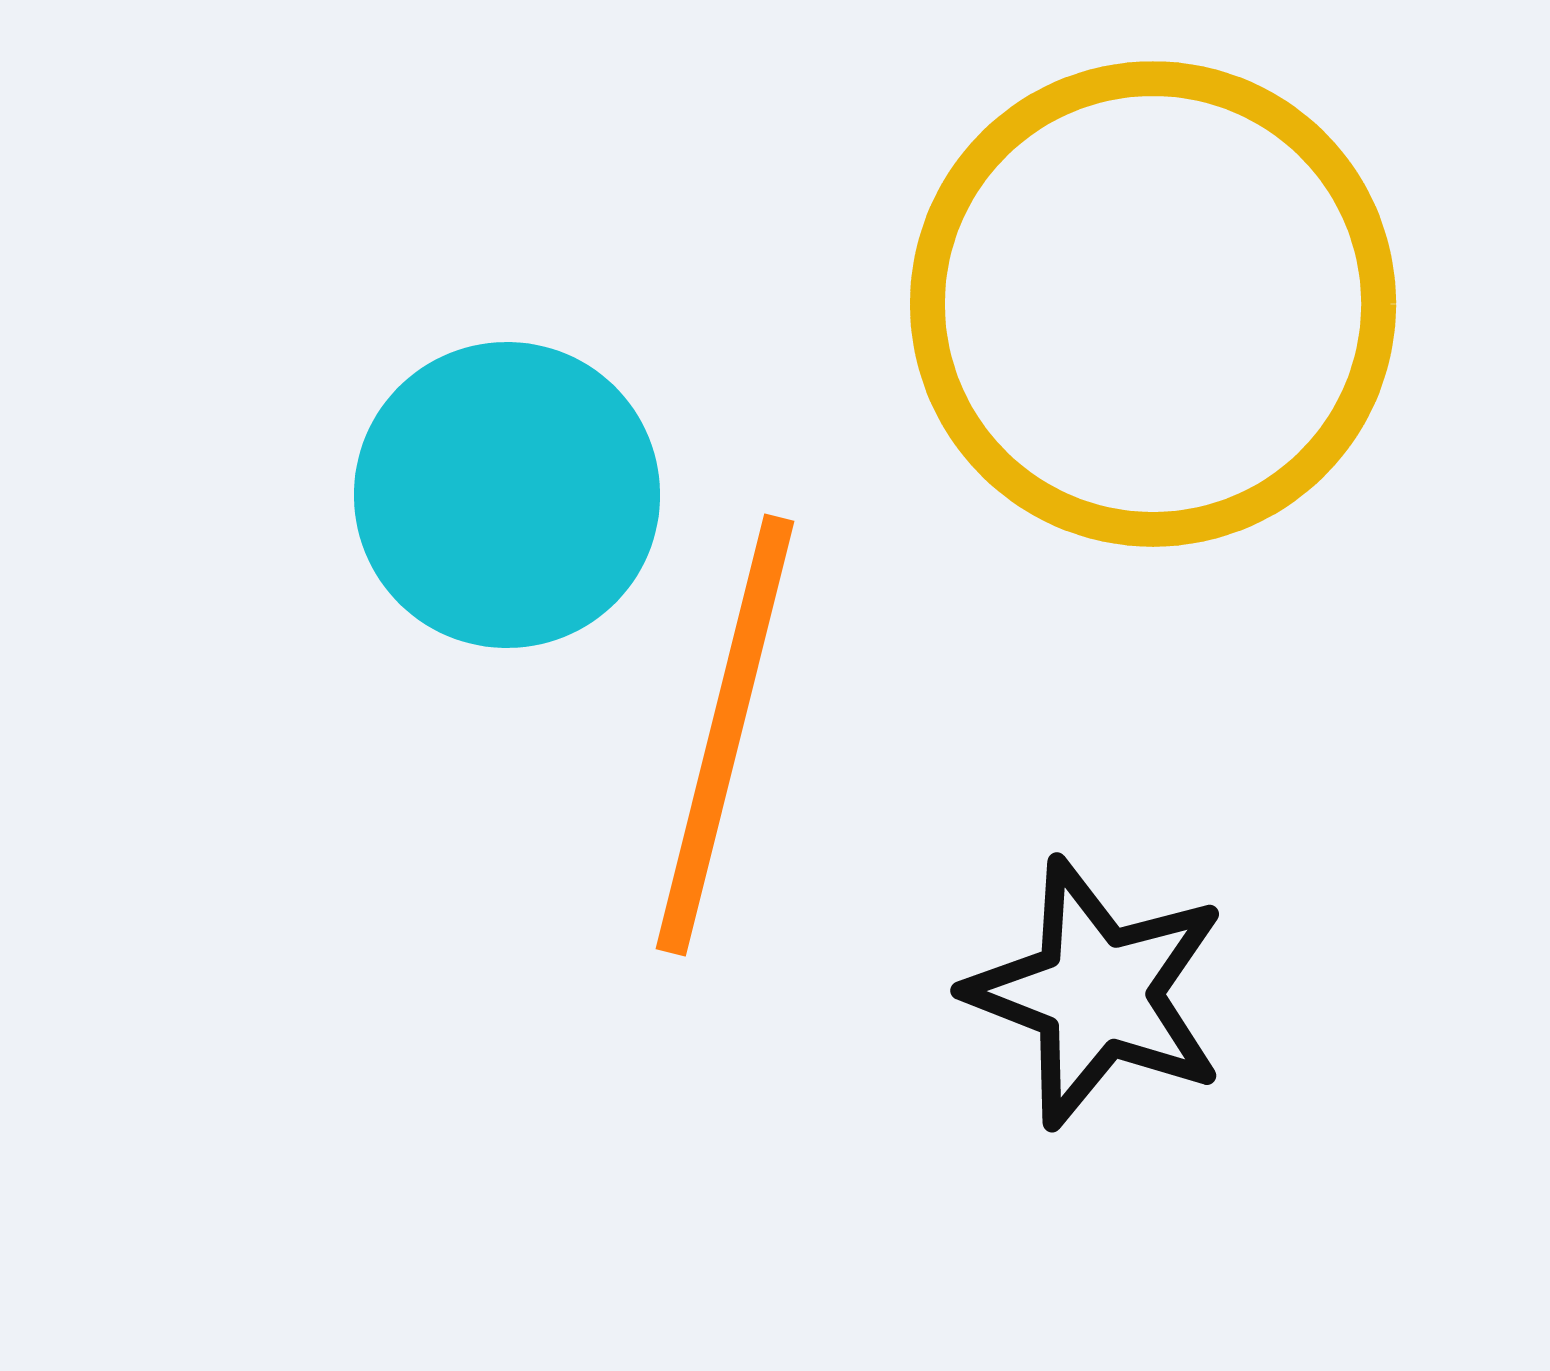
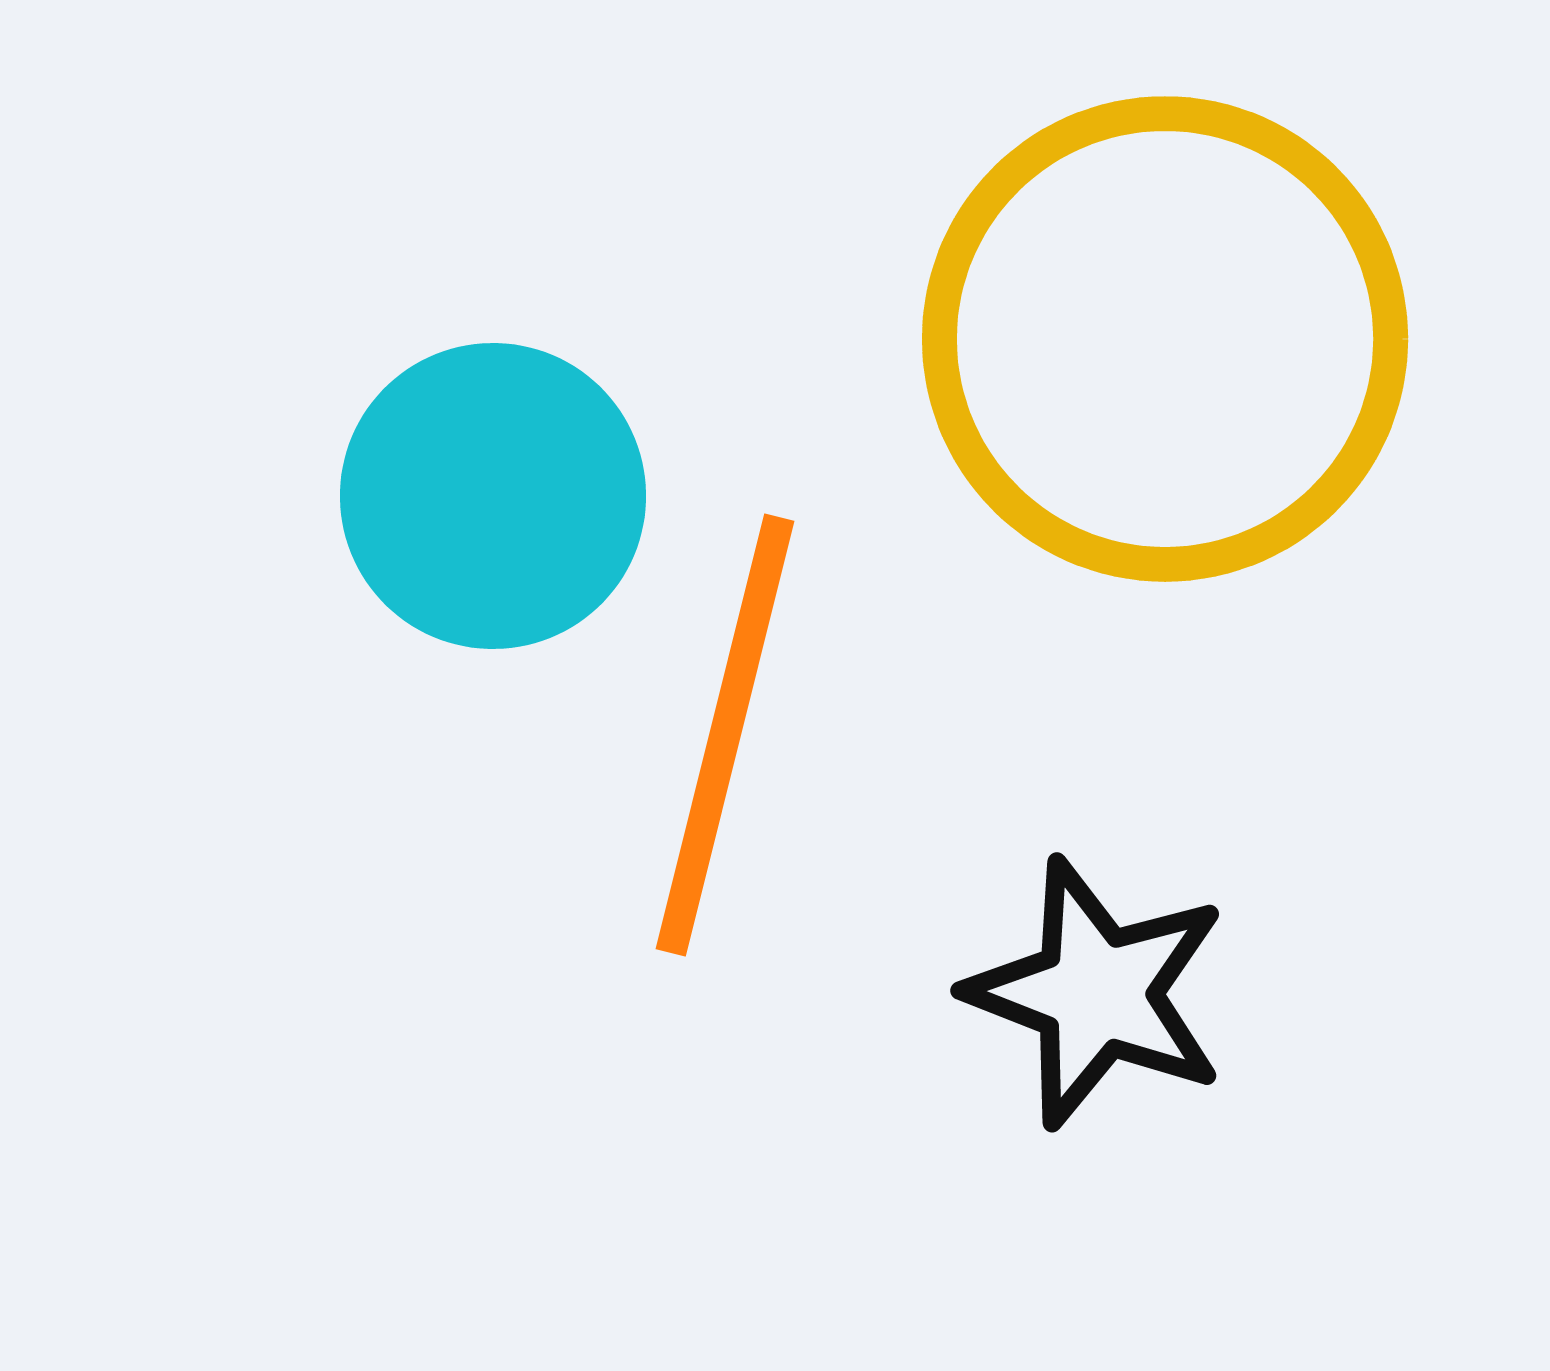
yellow circle: moved 12 px right, 35 px down
cyan circle: moved 14 px left, 1 px down
